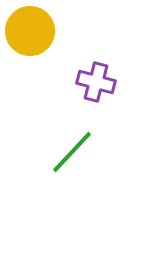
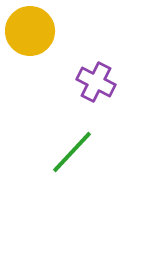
purple cross: rotated 12 degrees clockwise
